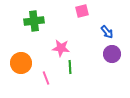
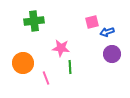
pink square: moved 10 px right, 11 px down
blue arrow: rotated 112 degrees clockwise
orange circle: moved 2 px right
